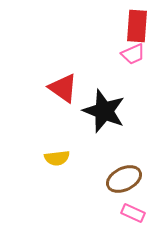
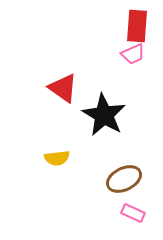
black star: moved 4 px down; rotated 9 degrees clockwise
